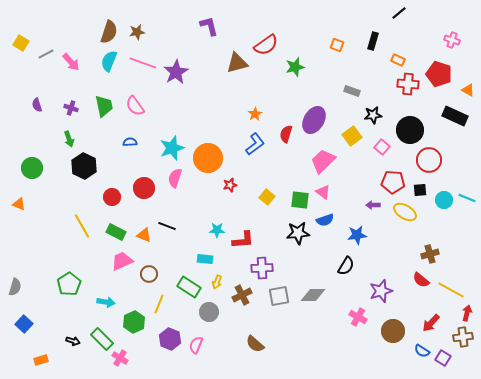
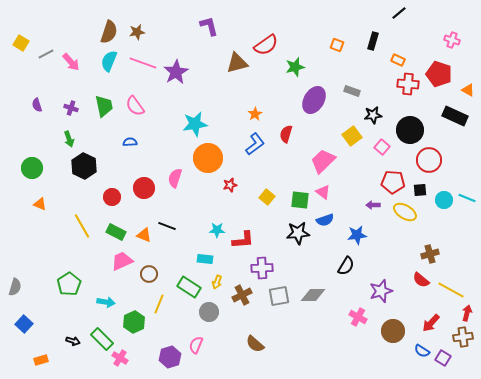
purple ellipse at (314, 120): moved 20 px up
cyan star at (172, 148): moved 23 px right, 24 px up; rotated 10 degrees clockwise
orange triangle at (19, 204): moved 21 px right
purple hexagon at (170, 339): moved 18 px down; rotated 20 degrees clockwise
